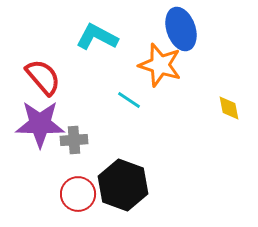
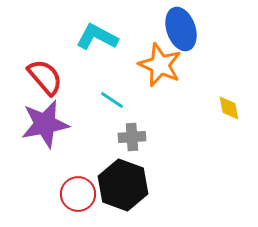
orange star: rotated 6 degrees clockwise
red semicircle: moved 2 px right
cyan line: moved 17 px left
purple star: moved 5 px right; rotated 12 degrees counterclockwise
gray cross: moved 58 px right, 3 px up
